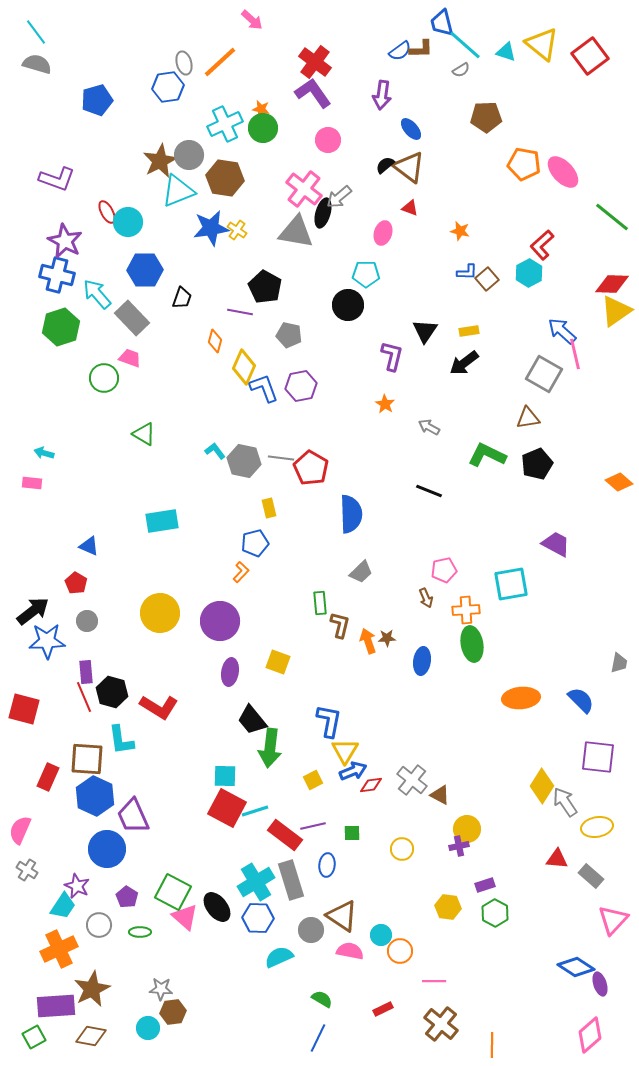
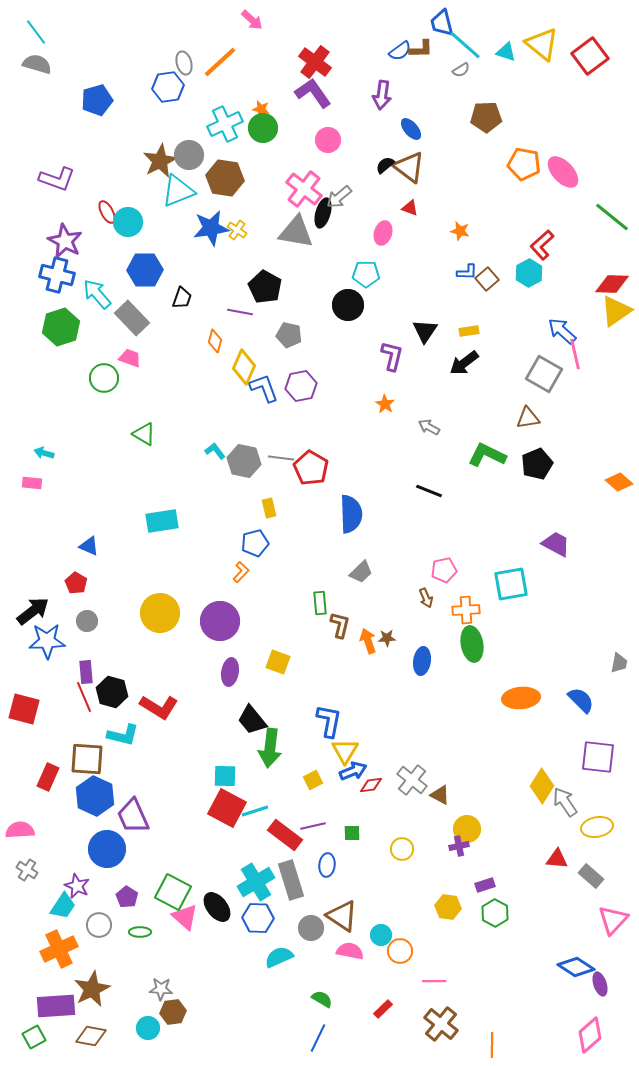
cyan L-shape at (121, 740): moved 2 px right, 5 px up; rotated 68 degrees counterclockwise
pink semicircle at (20, 830): rotated 64 degrees clockwise
gray circle at (311, 930): moved 2 px up
red rectangle at (383, 1009): rotated 18 degrees counterclockwise
